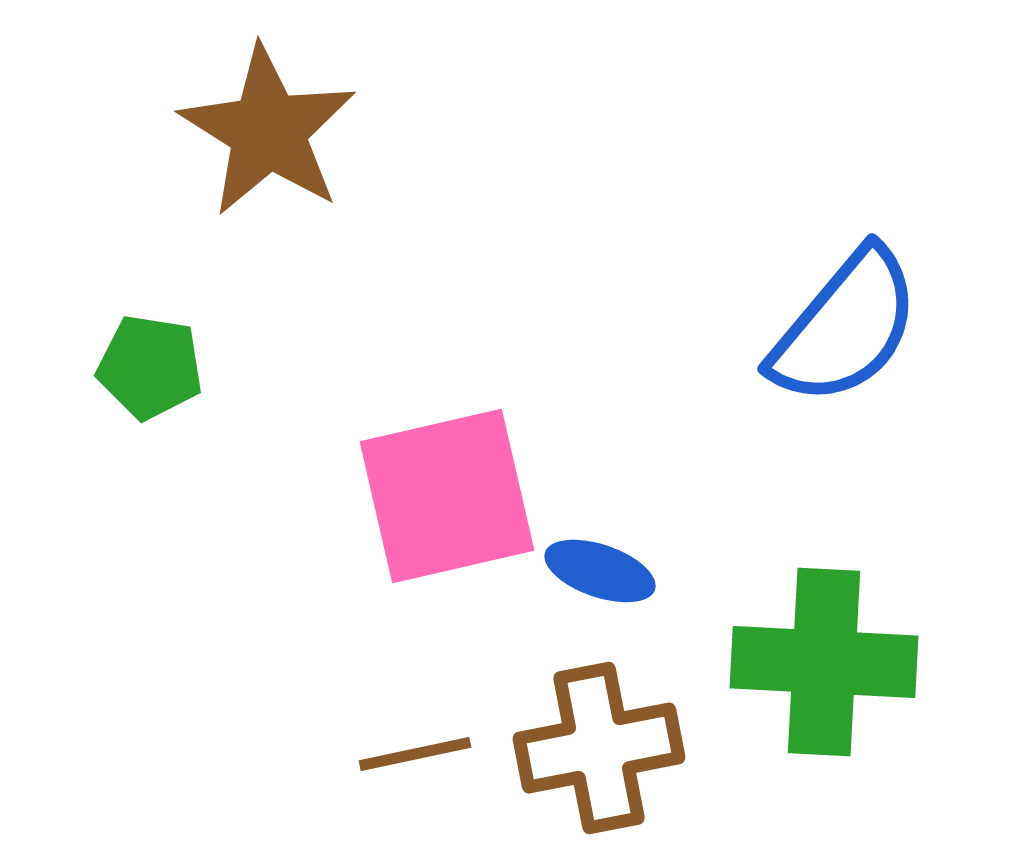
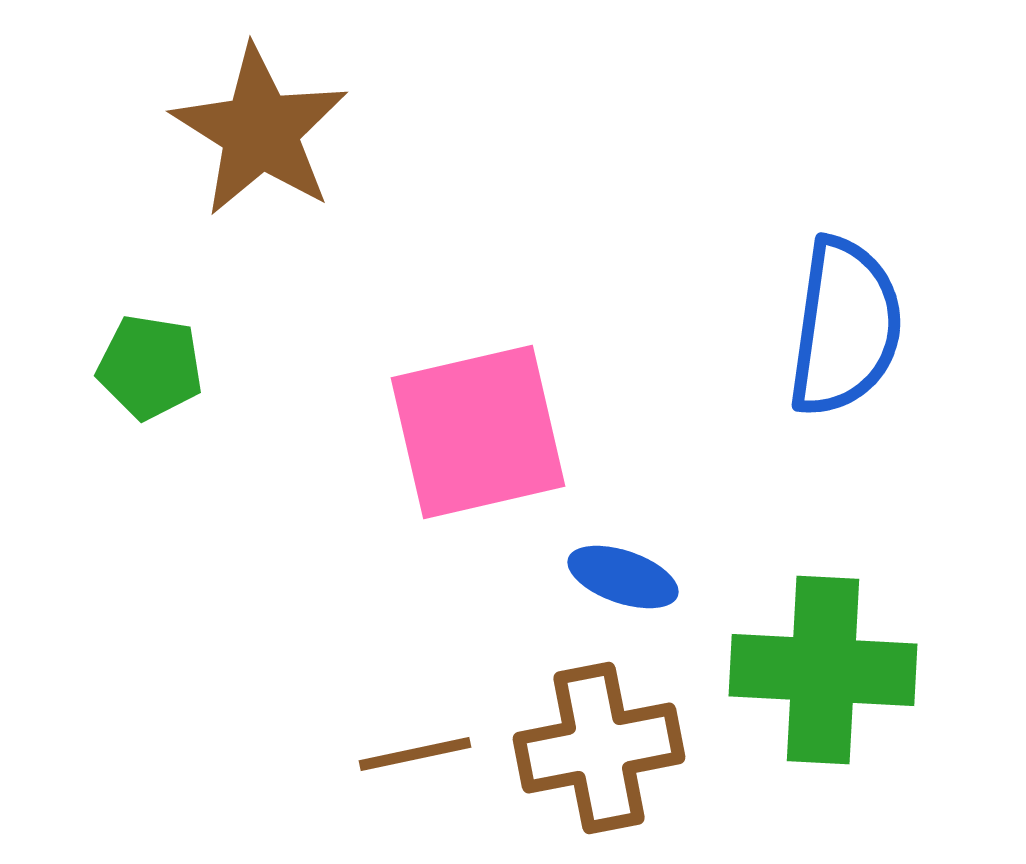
brown star: moved 8 px left
blue semicircle: rotated 32 degrees counterclockwise
pink square: moved 31 px right, 64 px up
blue ellipse: moved 23 px right, 6 px down
green cross: moved 1 px left, 8 px down
